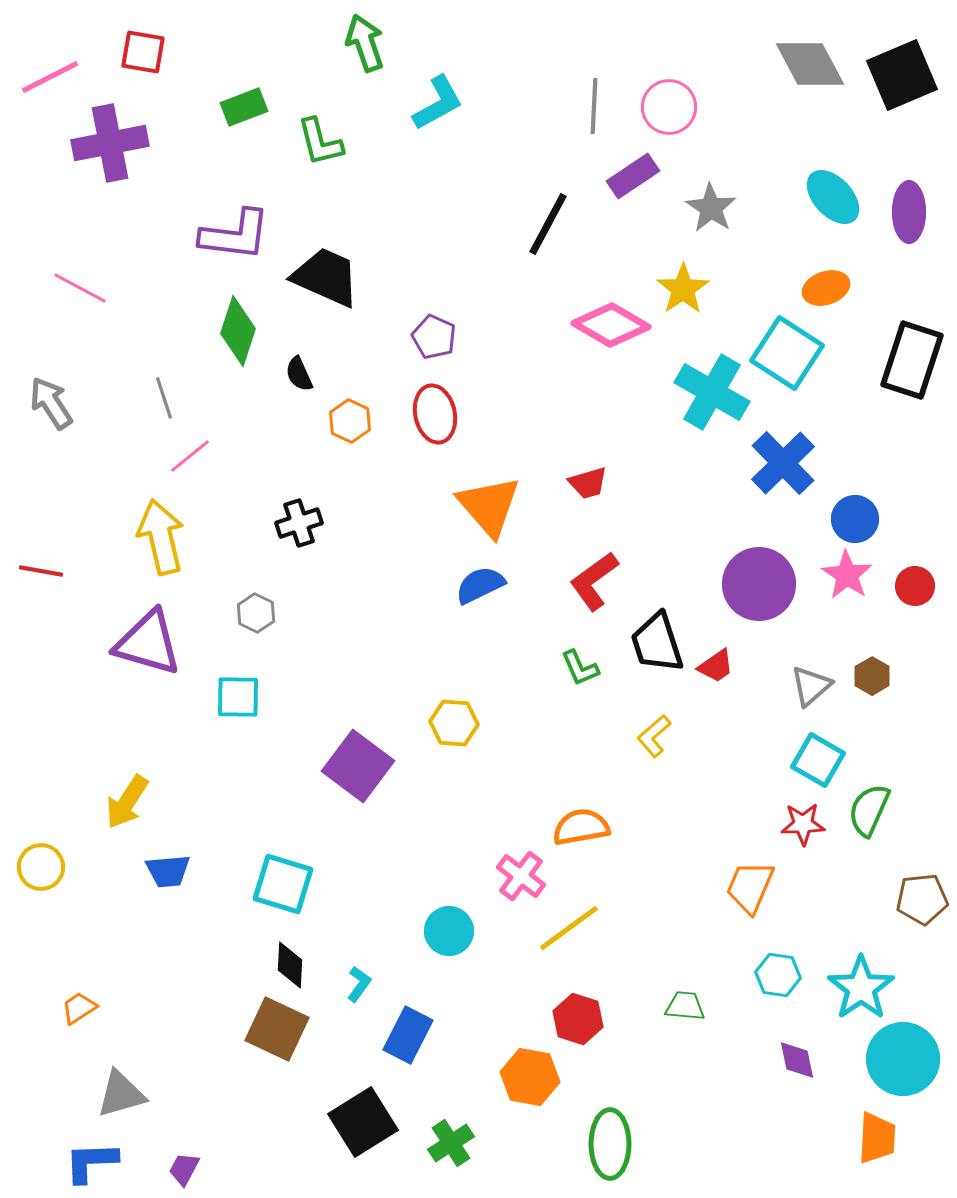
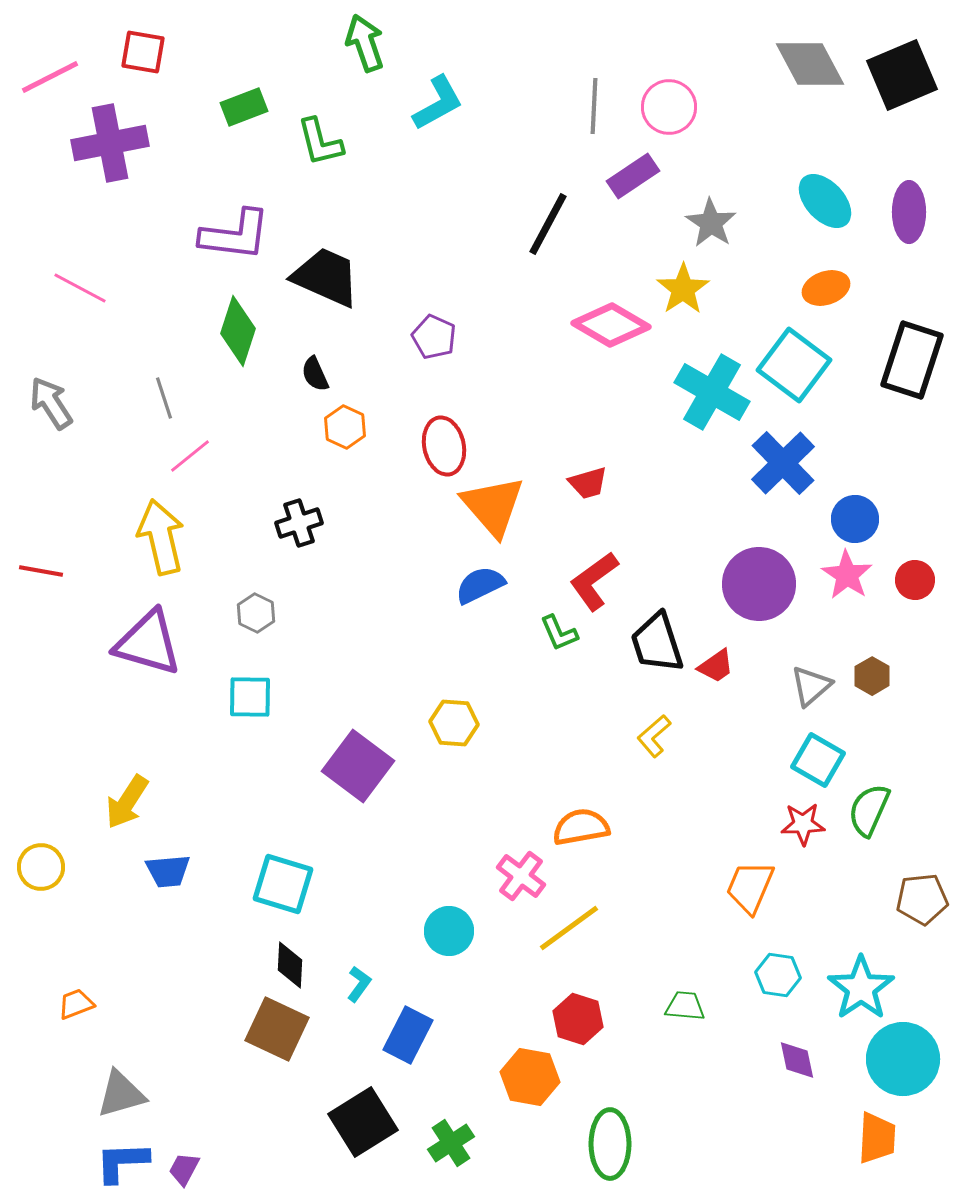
cyan ellipse at (833, 197): moved 8 px left, 4 px down
gray star at (711, 208): moved 15 px down
cyan square at (787, 353): moved 7 px right, 12 px down; rotated 4 degrees clockwise
black semicircle at (299, 374): moved 16 px right
red ellipse at (435, 414): moved 9 px right, 32 px down
orange hexagon at (350, 421): moved 5 px left, 6 px down
orange triangle at (489, 506): moved 4 px right
red circle at (915, 586): moved 6 px up
green L-shape at (580, 668): moved 21 px left, 35 px up
cyan square at (238, 697): moved 12 px right
orange trapezoid at (79, 1008): moved 3 px left, 4 px up; rotated 12 degrees clockwise
blue L-shape at (91, 1162): moved 31 px right
